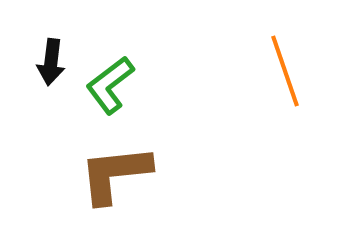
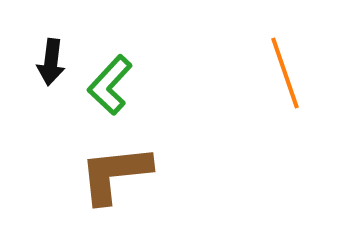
orange line: moved 2 px down
green L-shape: rotated 10 degrees counterclockwise
